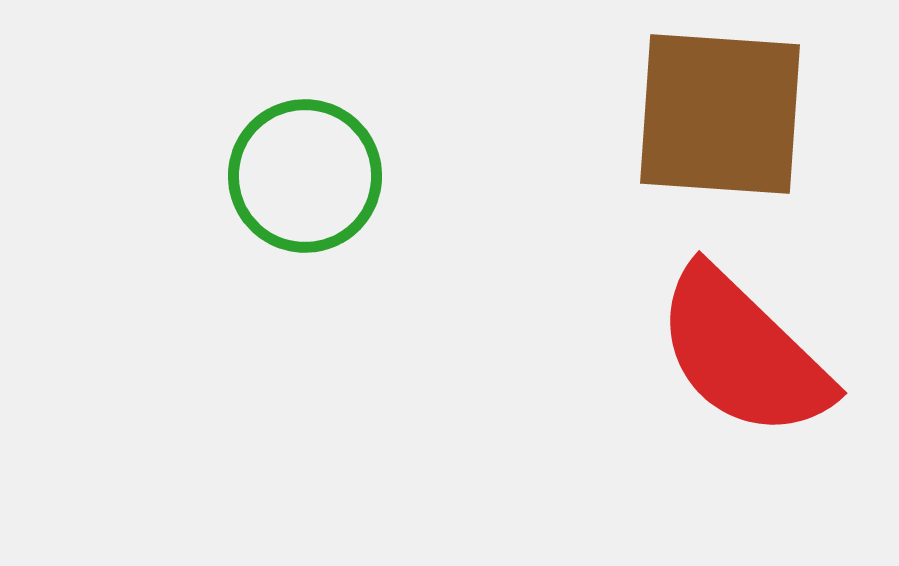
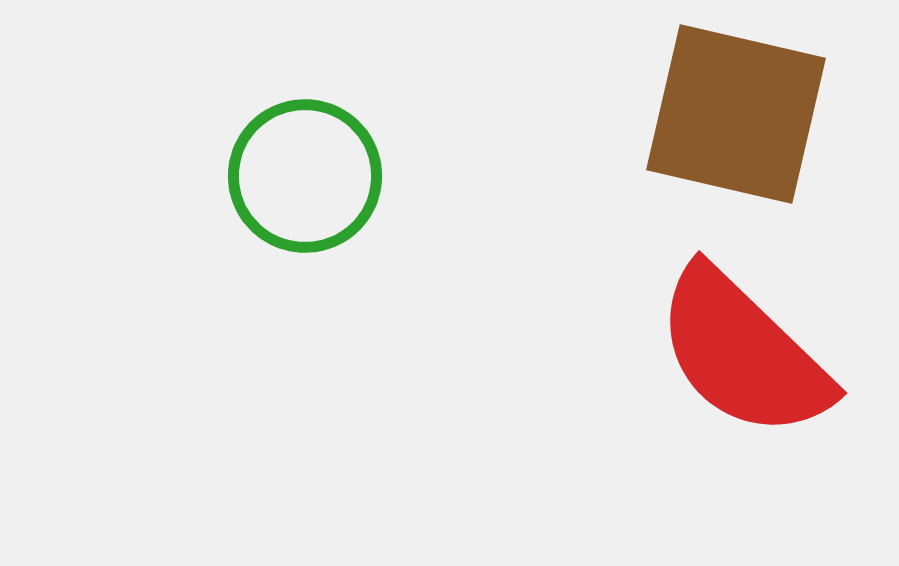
brown square: moved 16 px right; rotated 9 degrees clockwise
